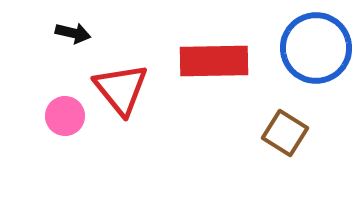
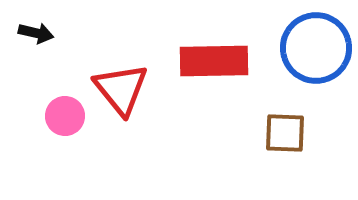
black arrow: moved 37 px left
brown square: rotated 30 degrees counterclockwise
